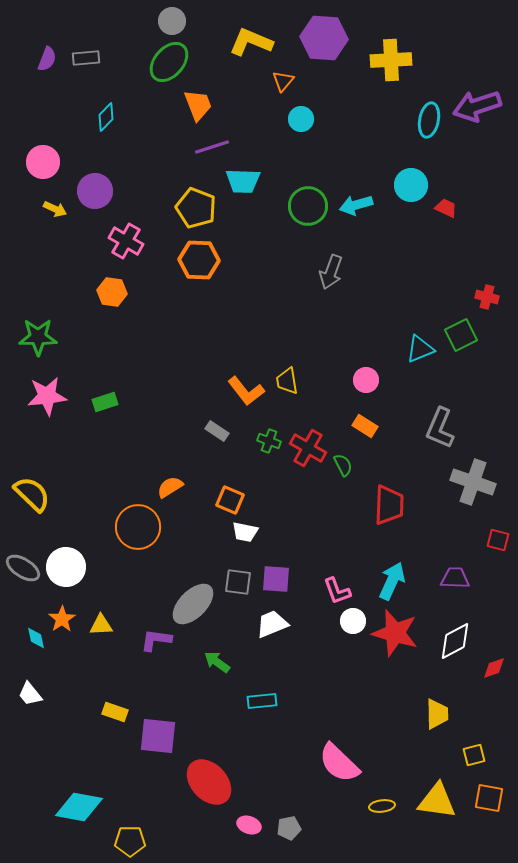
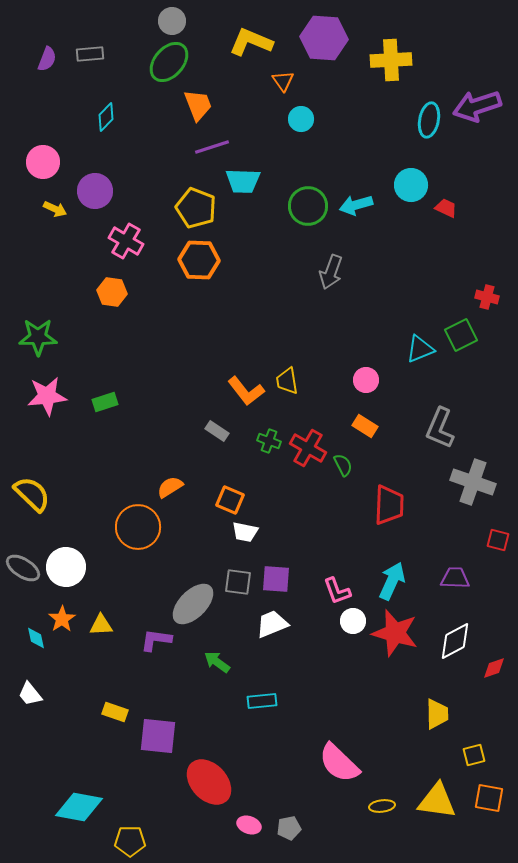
gray rectangle at (86, 58): moved 4 px right, 4 px up
orange triangle at (283, 81): rotated 15 degrees counterclockwise
